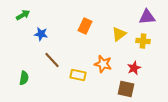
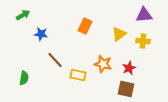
purple triangle: moved 3 px left, 2 px up
brown line: moved 3 px right
red star: moved 5 px left
